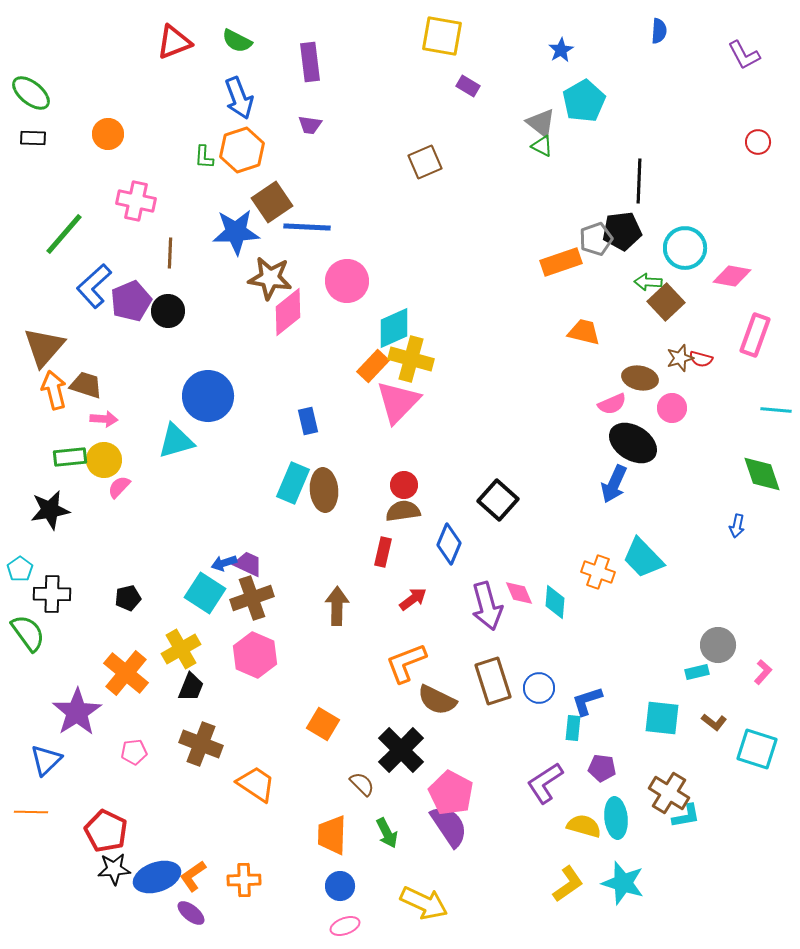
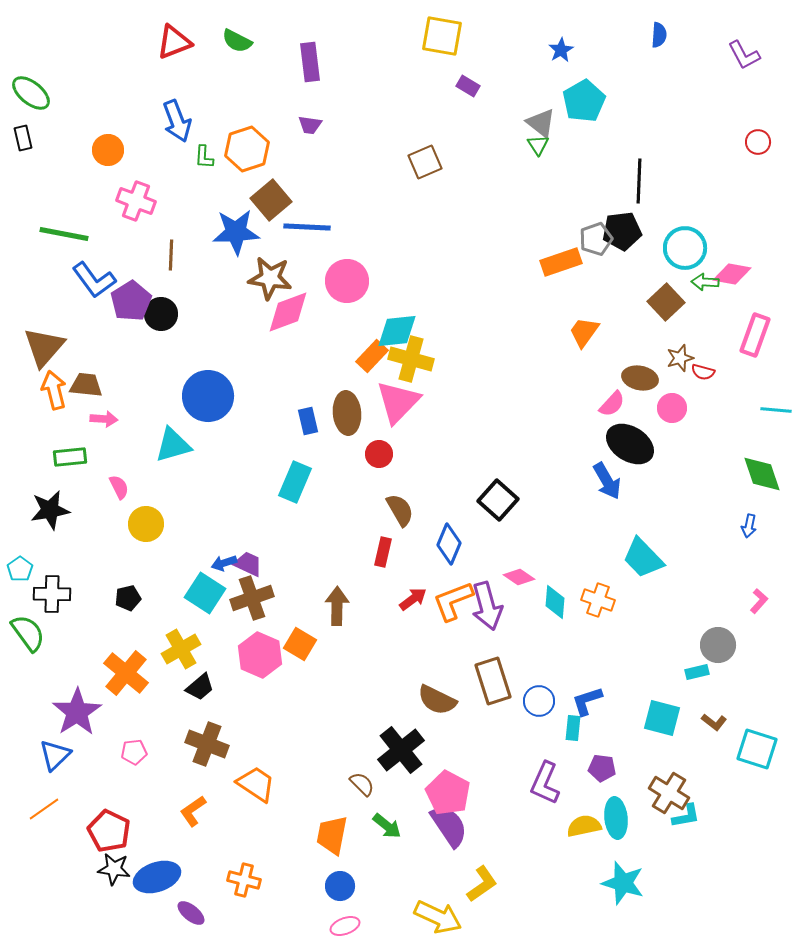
blue semicircle at (659, 31): moved 4 px down
blue arrow at (239, 98): moved 62 px left, 23 px down
orange circle at (108, 134): moved 16 px down
black rectangle at (33, 138): moved 10 px left; rotated 75 degrees clockwise
green triangle at (542, 146): moved 4 px left, 1 px up; rotated 30 degrees clockwise
orange hexagon at (242, 150): moved 5 px right, 1 px up
pink cross at (136, 201): rotated 9 degrees clockwise
brown square at (272, 202): moved 1 px left, 2 px up; rotated 6 degrees counterclockwise
green line at (64, 234): rotated 60 degrees clockwise
brown line at (170, 253): moved 1 px right, 2 px down
pink diamond at (732, 276): moved 2 px up
green arrow at (648, 282): moved 57 px right
blue L-shape at (94, 286): moved 6 px up; rotated 84 degrees counterclockwise
purple pentagon at (131, 301): rotated 9 degrees counterclockwise
black circle at (168, 311): moved 7 px left, 3 px down
pink diamond at (288, 312): rotated 18 degrees clockwise
cyan diamond at (394, 328): moved 3 px right, 3 px down; rotated 18 degrees clockwise
orange trapezoid at (584, 332): rotated 68 degrees counterclockwise
red semicircle at (701, 359): moved 2 px right, 13 px down
orange rectangle at (373, 366): moved 1 px left, 10 px up
brown trapezoid at (86, 385): rotated 12 degrees counterclockwise
pink semicircle at (612, 404): rotated 24 degrees counterclockwise
cyan triangle at (176, 441): moved 3 px left, 4 px down
black ellipse at (633, 443): moved 3 px left, 1 px down
yellow circle at (104, 460): moved 42 px right, 64 px down
cyan rectangle at (293, 483): moved 2 px right, 1 px up
blue arrow at (614, 484): moved 7 px left, 3 px up; rotated 54 degrees counterclockwise
red circle at (404, 485): moved 25 px left, 31 px up
pink semicircle at (119, 487): rotated 110 degrees clockwise
brown ellipse at (324, 490): moved 23 px right, 77 px up
brown semicircle at (403, 511): moved 3 px left, 1 px up; rotated 68 degrees clockwise
blue arrow at (737, 526): moved 12 px right
orange cross at (598, 572): moved 28 px down
pink diamond at (519, 593): moved 16 px up; rotated 32 degrees counterclockwise
pink hexagon at (255, 655): moved 5 px right
orange L-shape at (406, 663): moved 47 px right, 62 px up
pink L-shape at (763, 672): moved 4 px left, 71 px up
black trapezoid at (191, 687): moved 9 px right; rotated 28 degrees clockwise
blue circle at (539, 688): moved 13 px down
cyan square at (662, 718): rotated 9 degrees clockwise
orange square at (323, 724): moved 23 px left, 80 px up
brown cross at (201, 744): moved 6 px right
black cross at (401, 750): rotated 6 degrees clockwise
blue triangle at (46, 760): moved 9 px right, 5 px up
purple L-shape at (545, 783): rotated 33 degrees counterclockwise
pink pentagon at (451, 793): moved 3 px left
orange line at (31, 812): moved 13 px right, 3 px up; rotated 36 degrees counterclockwise
yellow semicircle at (584, 826): rotated 28 degrees counterclockwise
red pentagon at (106, 831): moved 3 px right
green arrow at (387, 833): moved 7 px up; rotated 24 degrees counterclockwise
orange trapezoid at (332, 835): rotated 9 degrees clockwise
black star at (114, 869): rotated 12 degrees clockwise
orange L-shape at (193, 876): moved 65 px up
orange cross at (244, 880): rotated 16 degrees clockwise
yellow L-shape at (568, 884): moved 86 px left
yellow arrow at (424, 903): moved 14 px right, 14 px down
